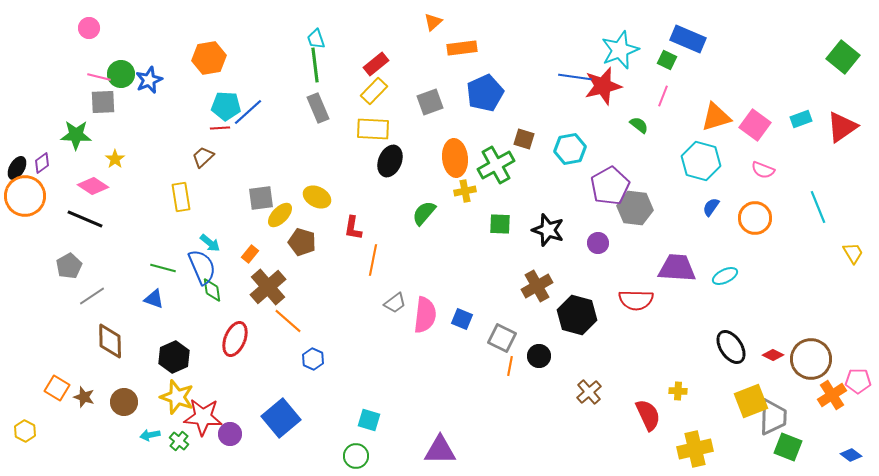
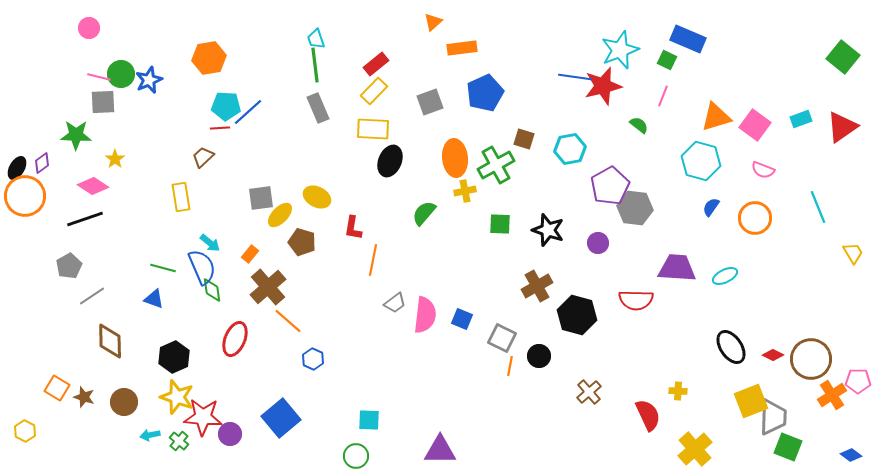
black line at (85, 219): rotated 42 degrees counterclockwise
cyan square at (369, 420): rotated 15 degrees counterclockwise
yellow cross at (695, 449): rotated 28 degrees counterclockwise
